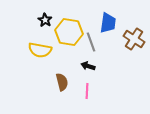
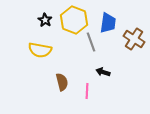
yellow hexagon: moved 5 px right, 12 px up; rotated 12 degrees clockwise
black arrow: moved 15 px right, 6 px down
